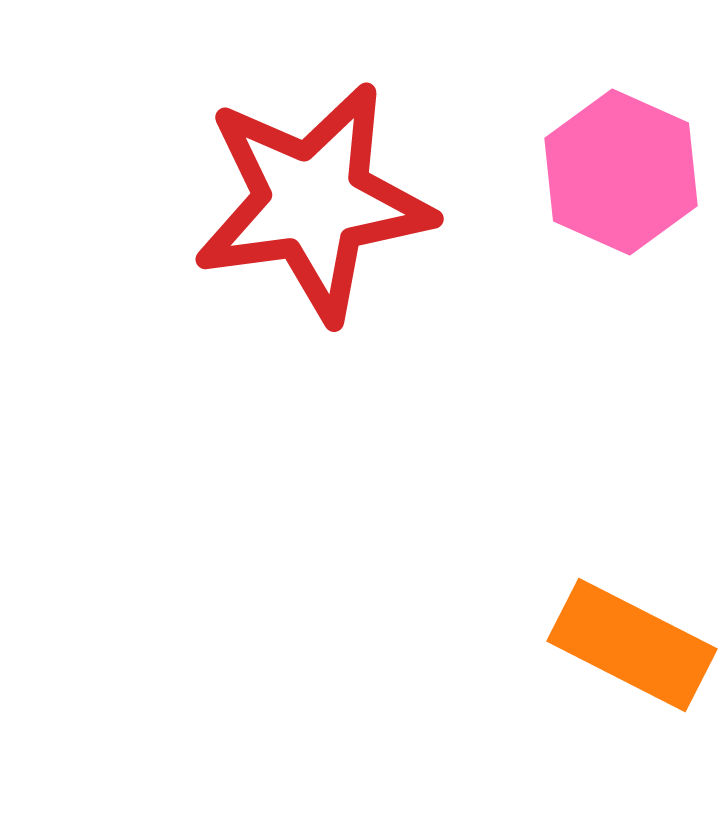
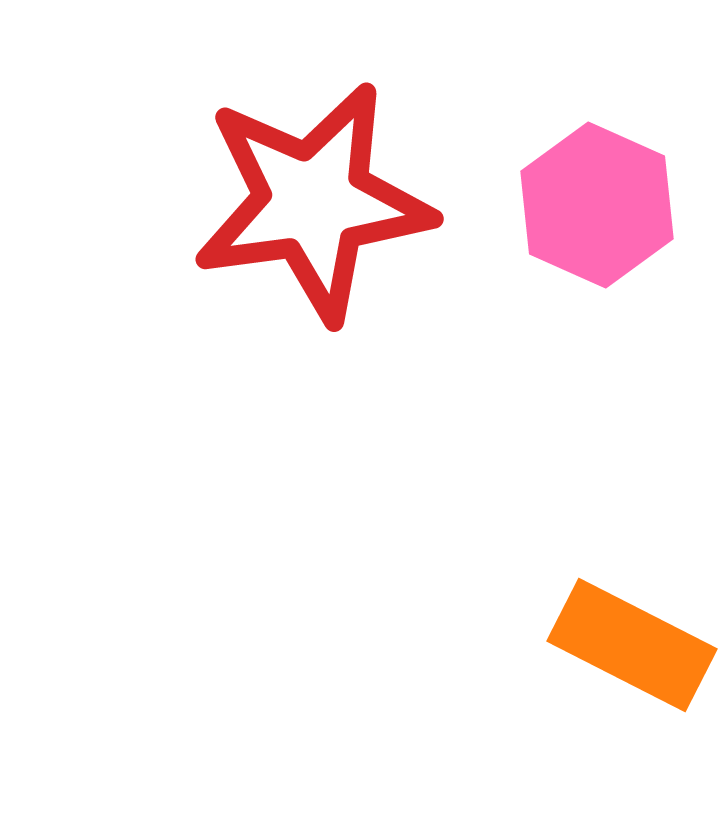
pink hexagon: moved 24 px left, 33 px down
